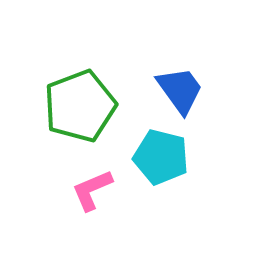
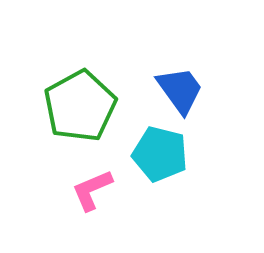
green pentagon: rotated 8 degrees counterclockwise
cyan pentagon: moved 1 px left, 3 px up
